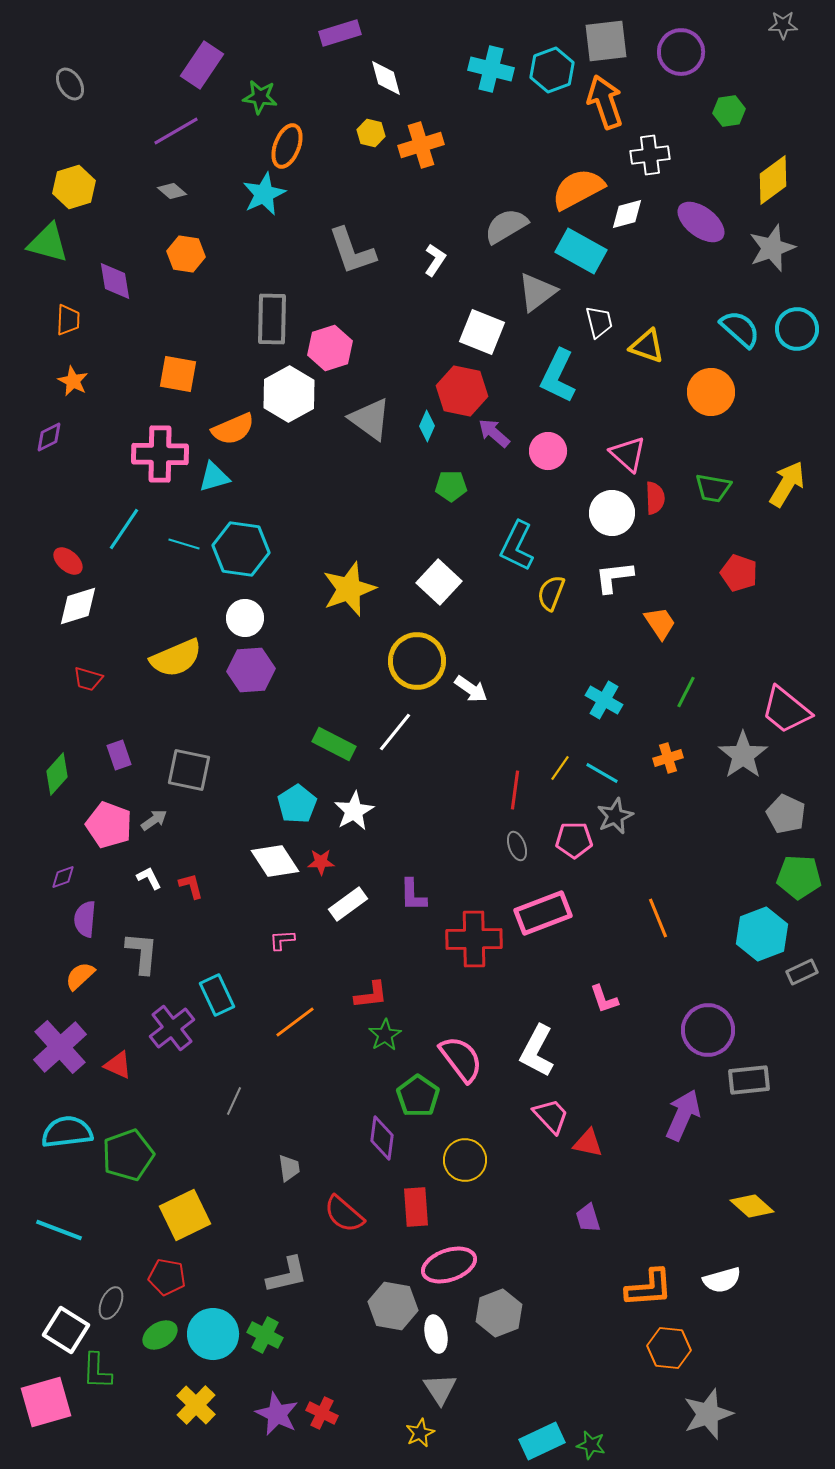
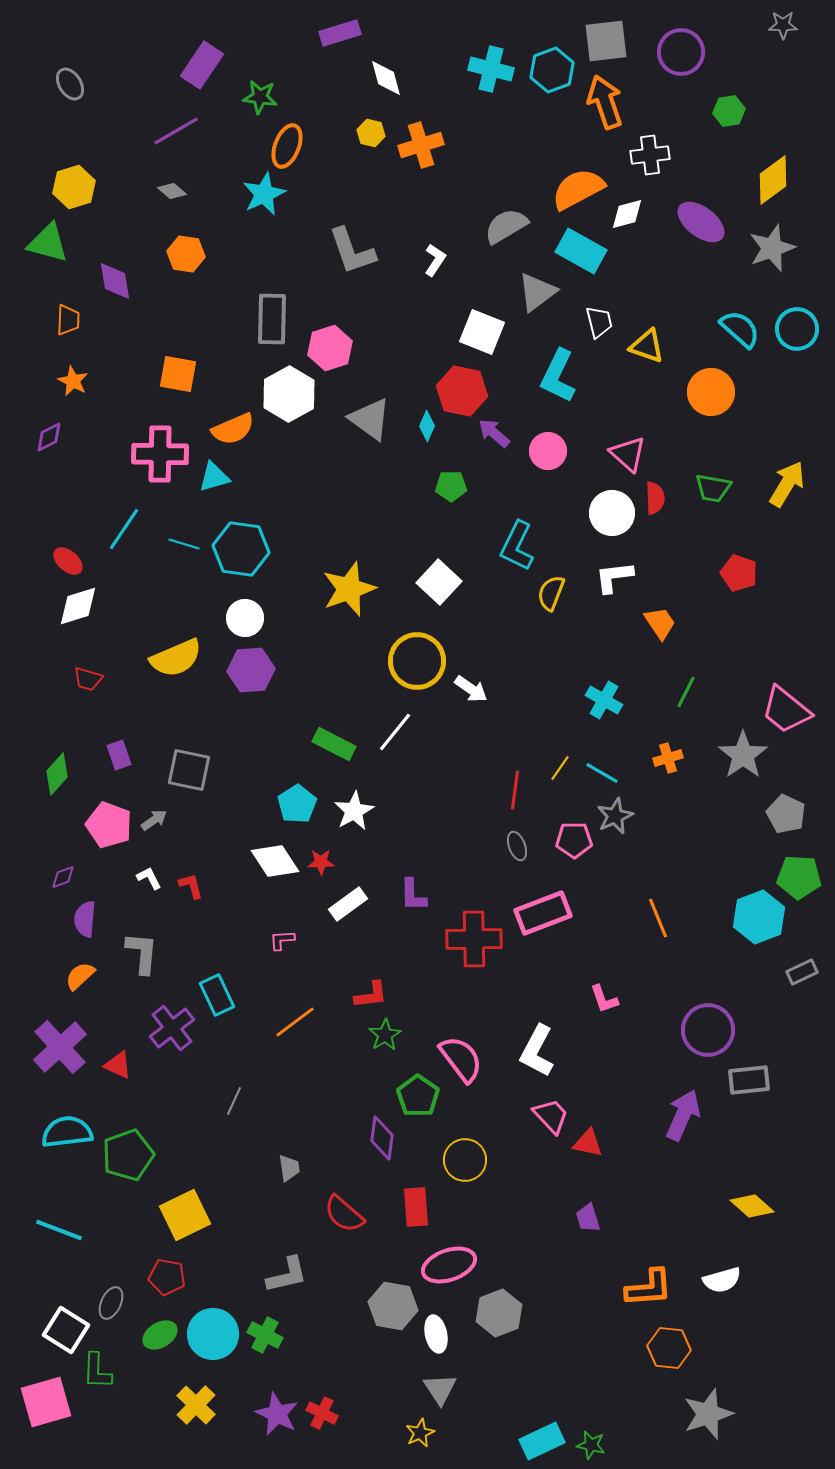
cyan hexagon at (762, 934): moved 3 px left, 17 px up
